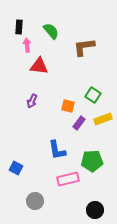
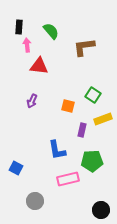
purple rectangle: moved 3 px right, 7 px down; rotated 24 degrees counterclockwise
black circle: moved 6 px right
